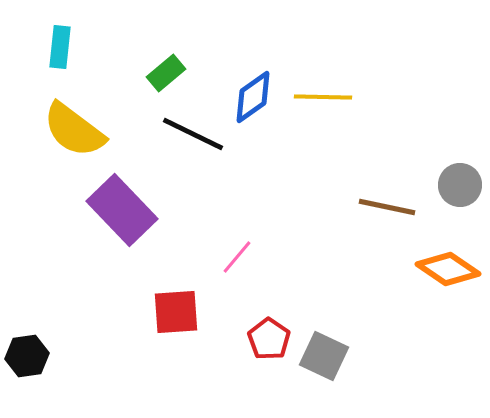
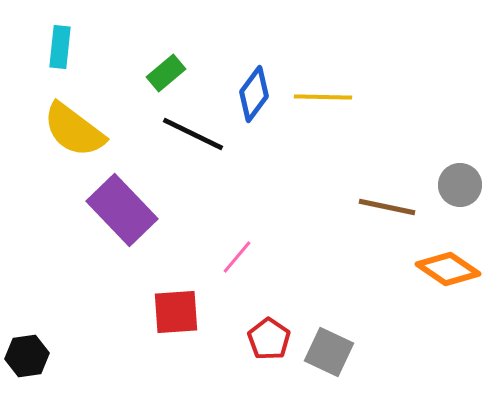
blue diamond: moved 1 px right, 3 px up; rotated 18 degrees counterclockwise
gray square: moved 5 px right, 4 px up
